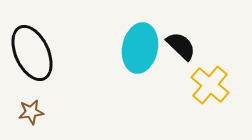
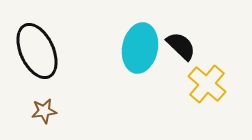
black ellipse: moved 5 px right, 2 px up
yellow cross: moved 3 px left, 1 px up
brown star: moved 13 px right, 1 px up
